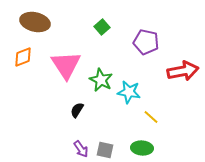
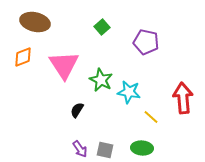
pink triangle: moved 2 px left
red arrow: moved 27 px down; rotated 84 degrees counterclockwise
purple arrow: moved 1 px left
